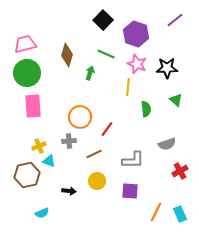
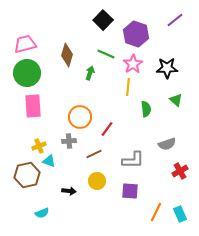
pink star: moved 4 px left; rotated 18 degrees clockwise
